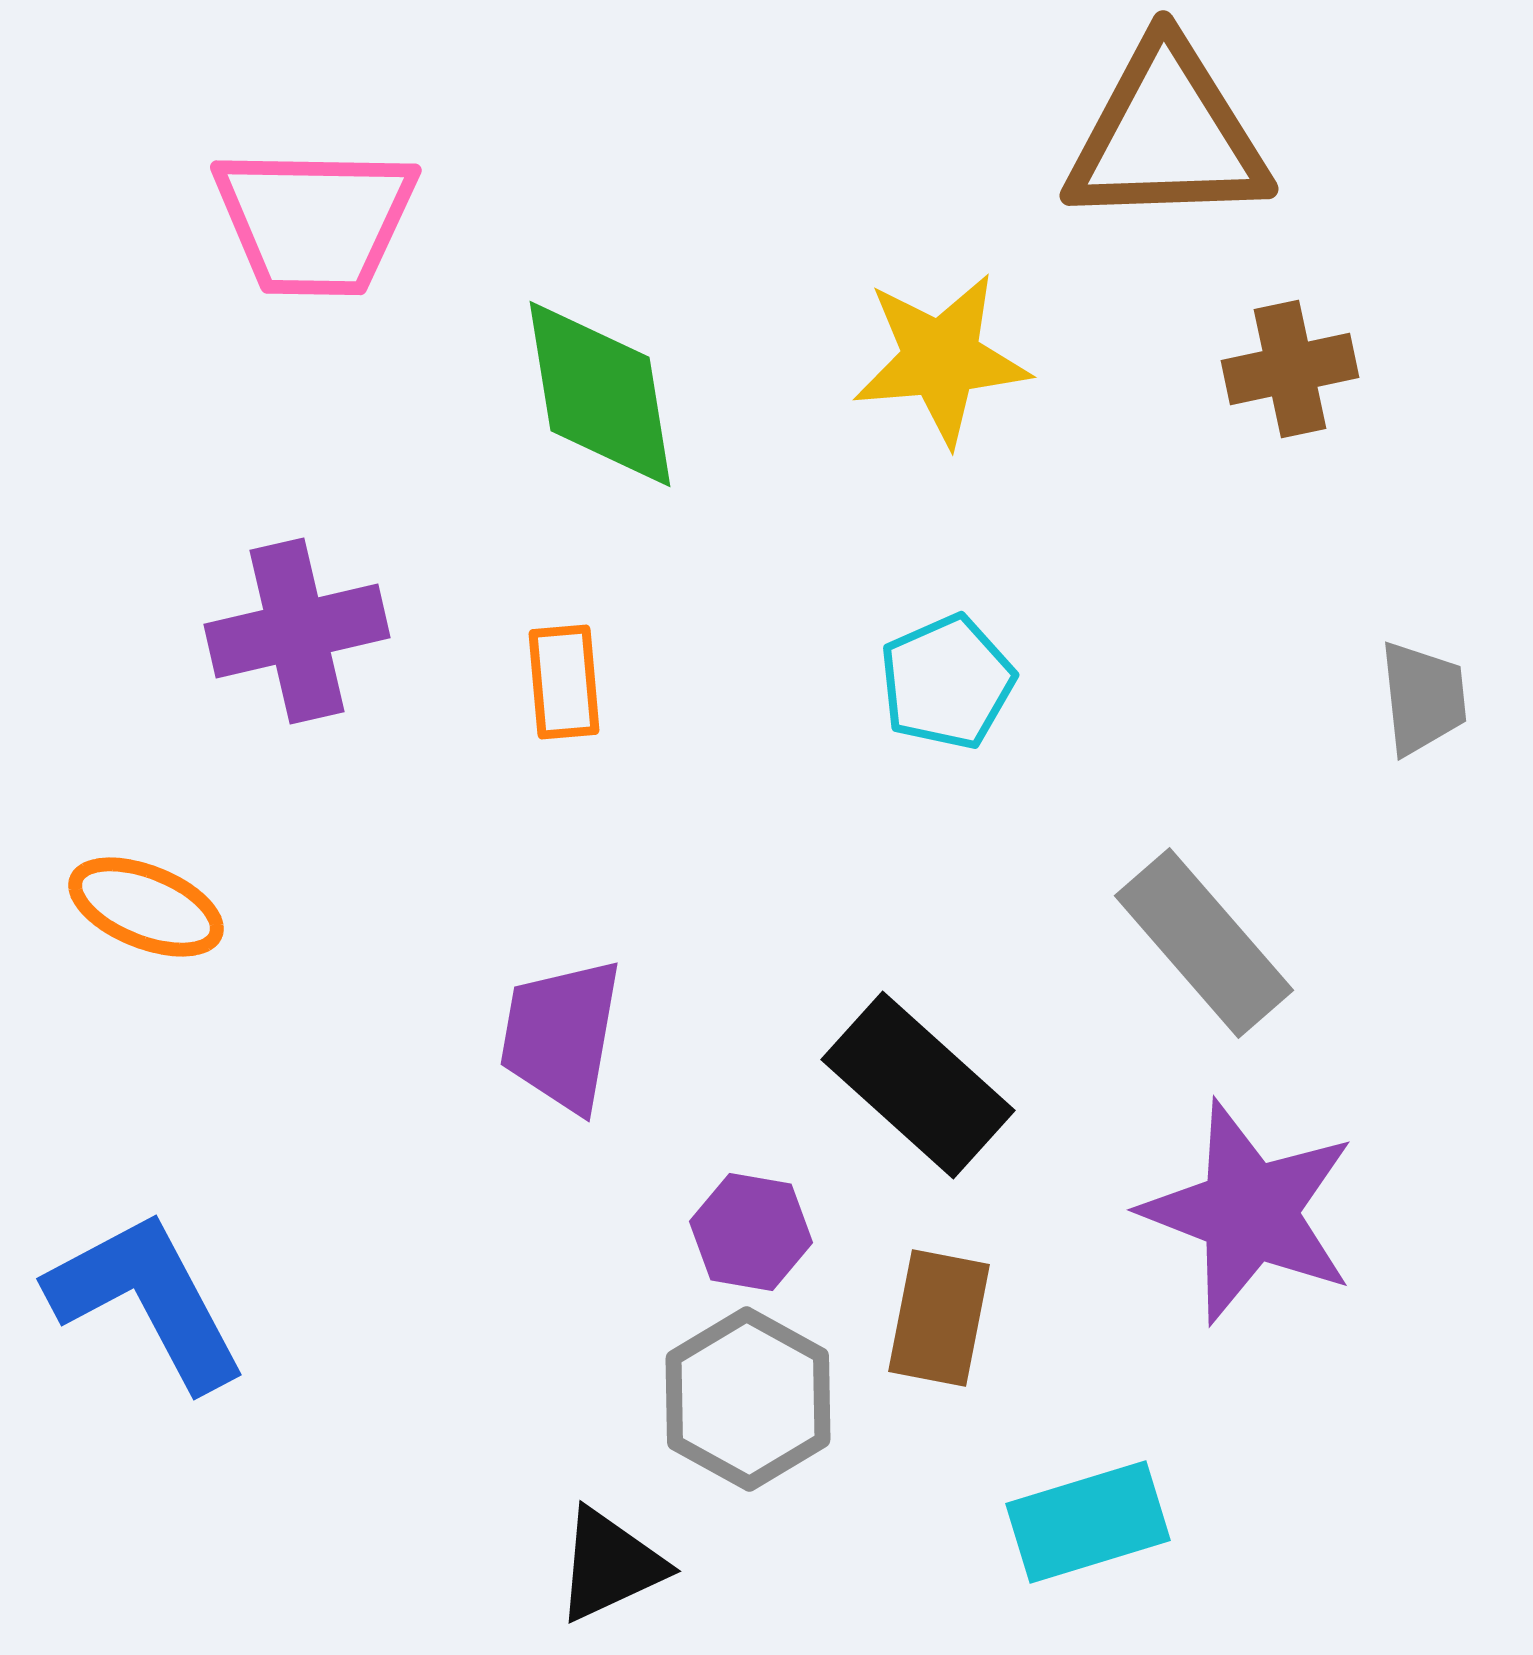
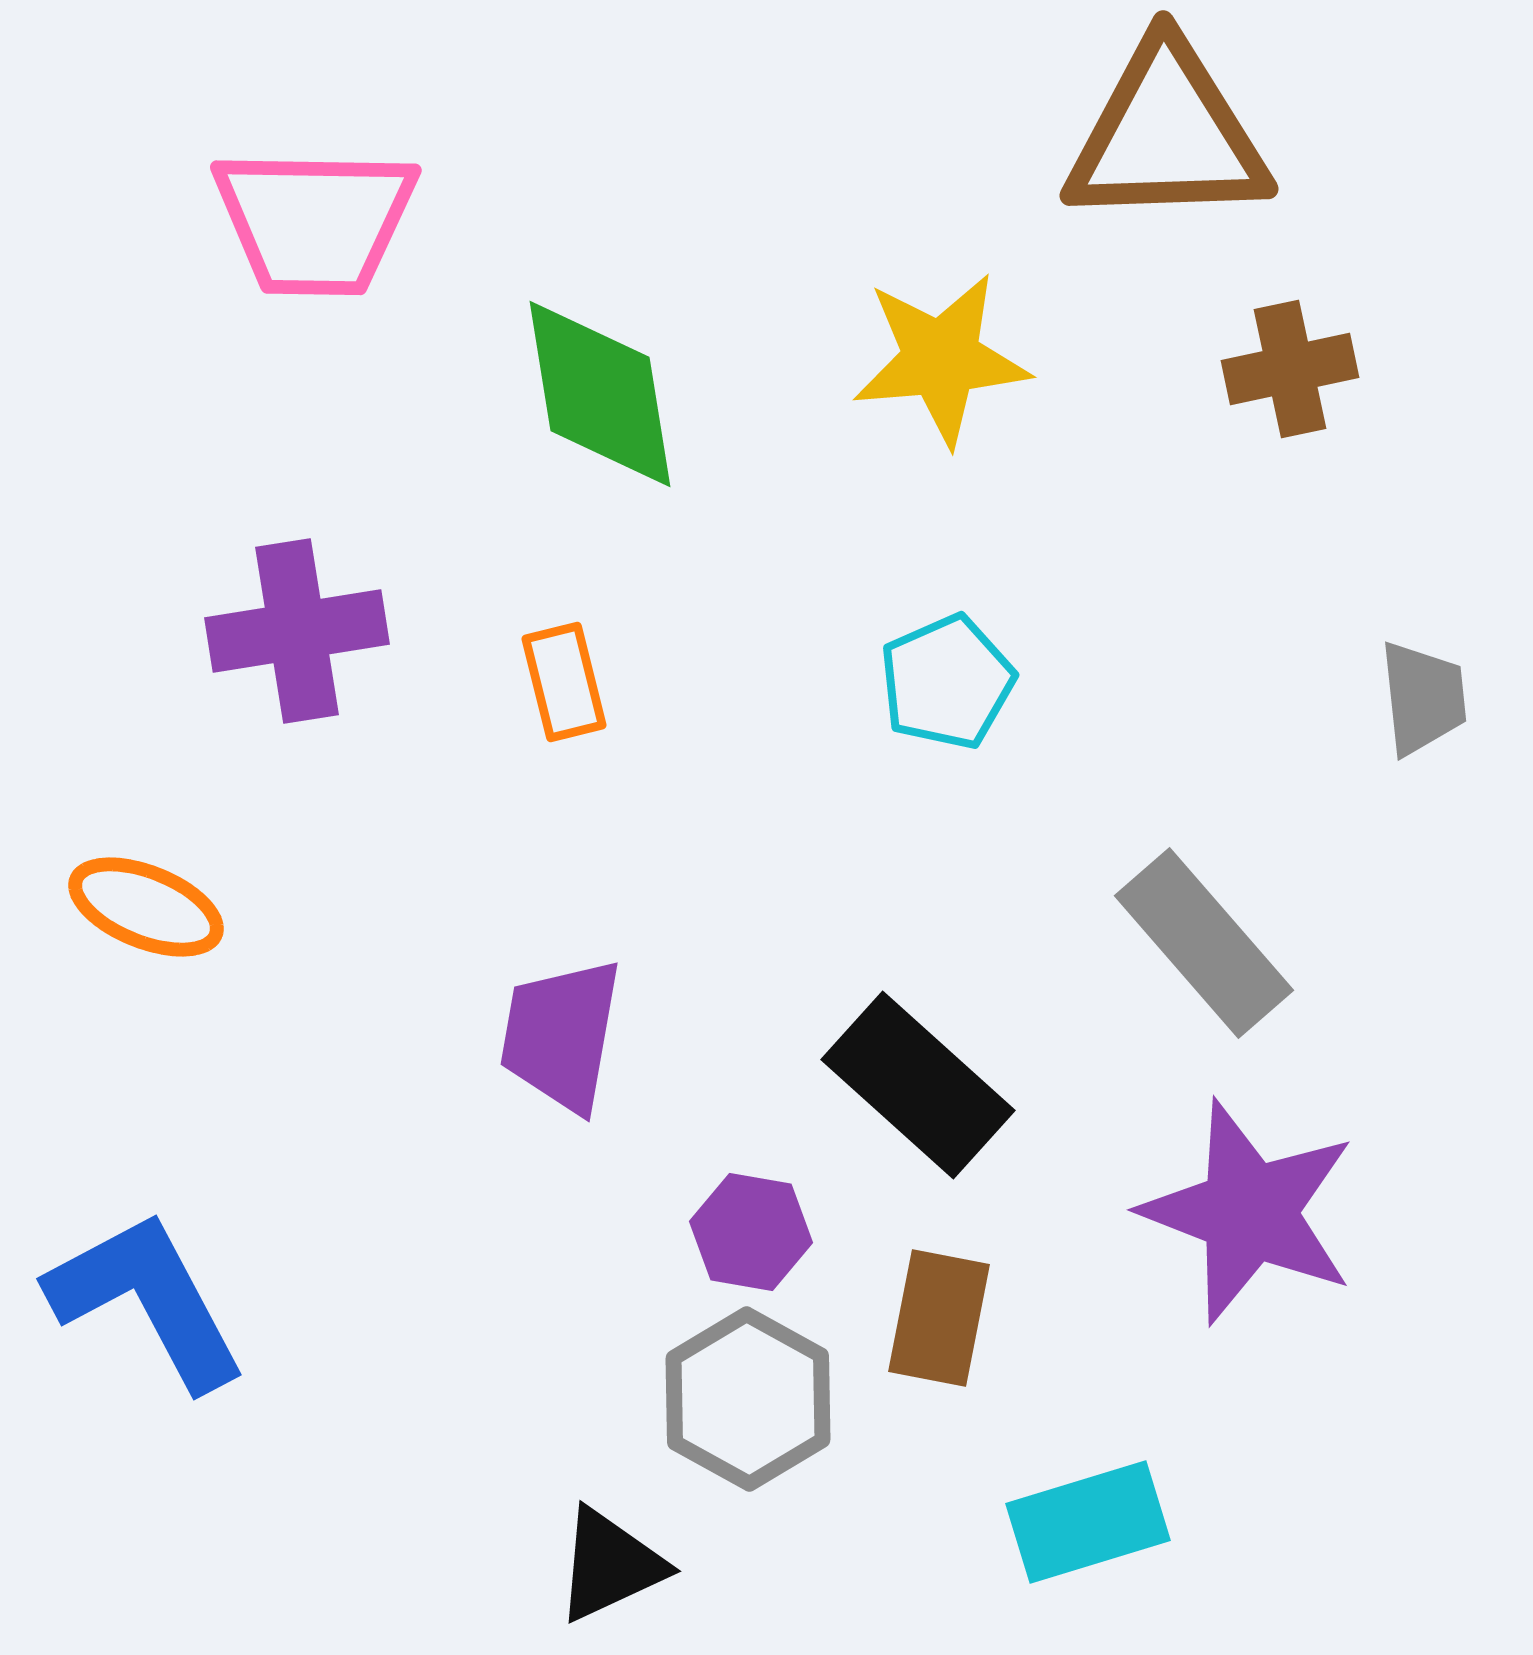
purple cross: rotated 4 degrees clockwise
orange rectangle: rotated 9 degrees counterclockwise
